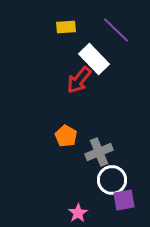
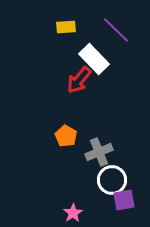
pink star: moved 5 px left
